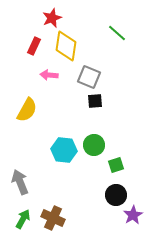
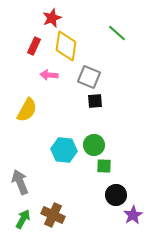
green square: moved 12 px left, 1 px down; rotated 21 degrees clockwise
brown cross: moved 3 px up
